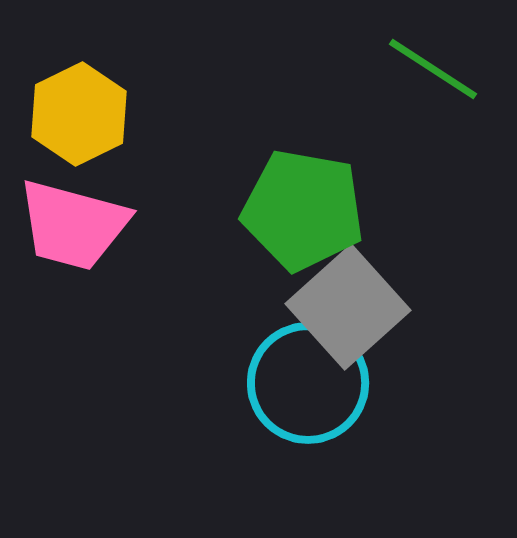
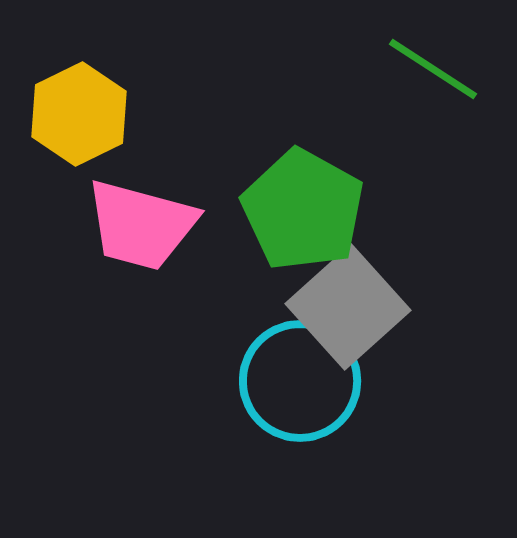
green pentagon: rotated 19 degrees clockwise
pink trapezoid: moved 68 px right
cyan circle: moved 8 px left, 2 px up
